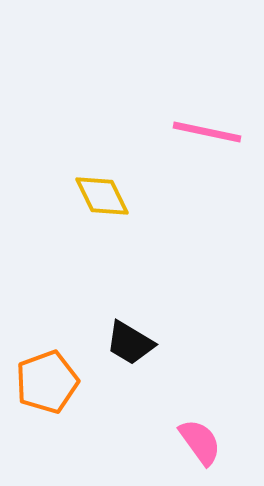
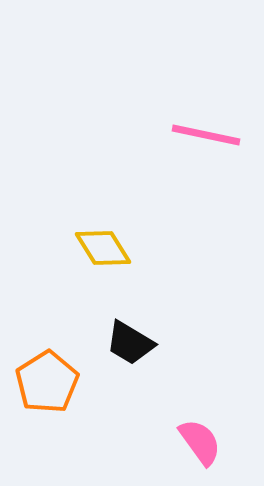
pink line: moved 1 px left, 3 px down
yellow diamond: moved 1 px right, 52 px down; rotated 6 degrees counterclockwise
orange pentagon: rotated 12 degrees counterclockwise
